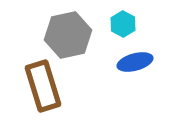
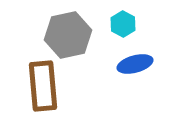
blue ellipse: moved 2 px down
brown rectangle: rotated 12 degrees clockwise
